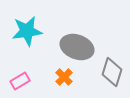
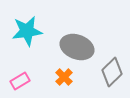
gray diamond: rotated 28 degrees clockwise
